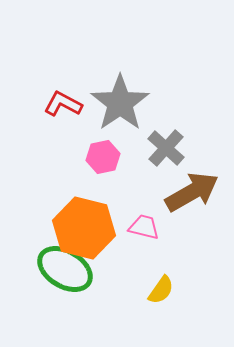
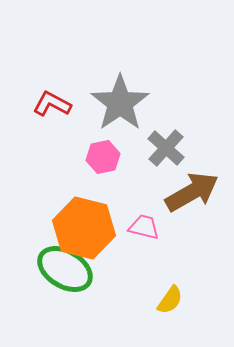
red L-shape: moved 11 px left
yellow semicircle: moved 9 px right, 10 px down
